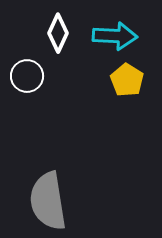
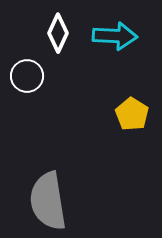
yellow pentagon: moved 5 px right, 34 px down
